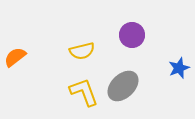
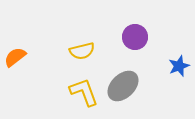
purple circle: moved 3 px right, 2 px down
blue star: moved 2 px up
